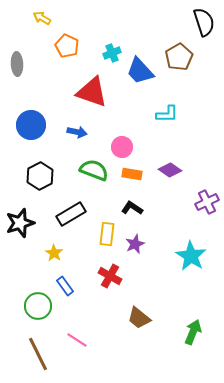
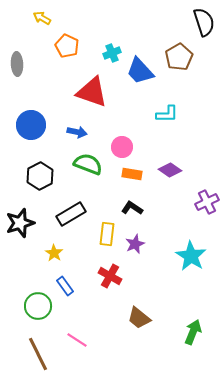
green semicircle: moved 6 px left, 6 px up
